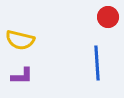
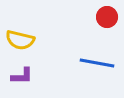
red circle: moved 1 px left
blue line: rotated 76 degrees counterclockwise
